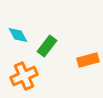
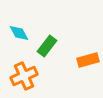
cyan diamond: moved 1 px right, 2 px up
